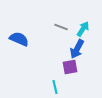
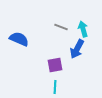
cyan arrow: rotated 49 degrees counterclockwise
purple square: moved 15 px left, 2 px up
cyan line: rotated 16 degrees clockwise
